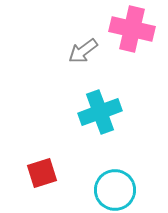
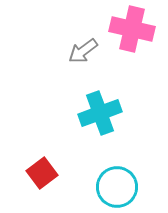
cyan cross: moved 1 px down
red square: rotated 20 degrees counterclockwise
cyan circle: moved 2 px right, 3 px up
